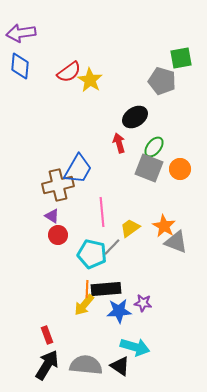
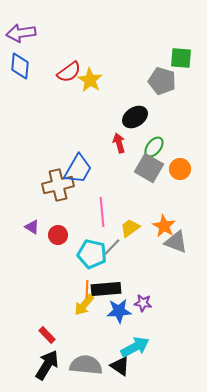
green square: rotated 15 degrees clockwise
gray square: rotated 8 degrees clockwise
purple triangle: moved 20 px left, 11 px down
red rectangle: rotated 24 degrees counterclockwise
cyan arrow: rotated 44 degrees counterclockwise
